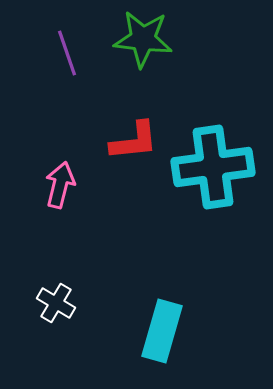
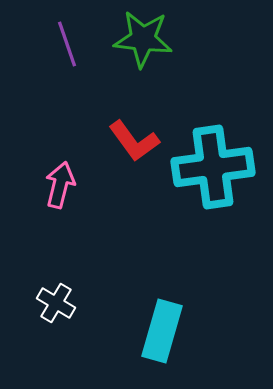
purple line: moved 9 px up
red L-shape: rotated 60 degrees clockwise
